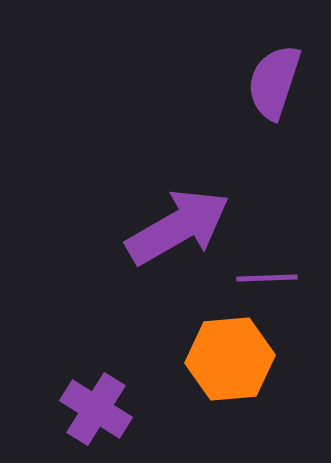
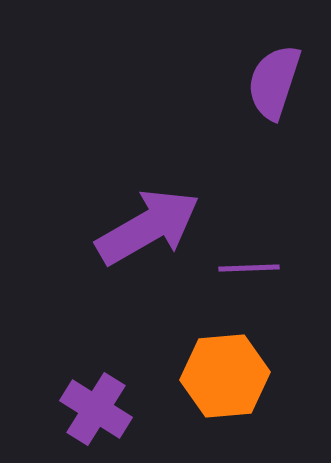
purple arrow: moved 30 px left
purple line: moved 18 px left, 10 px up
orange hexagon: moved 5 px left, 17 px down
